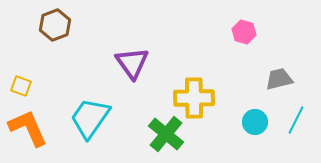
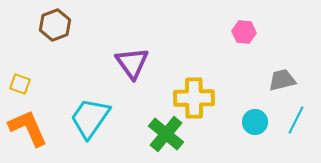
pink hexagon: rotated 10 degrees counterclockwise
gray trapezoid: moved 3 px right, 1 px down
yellow square: moved 1 px left, 2 px up
